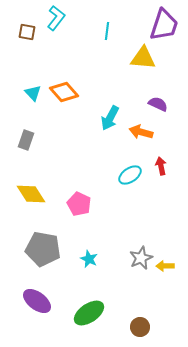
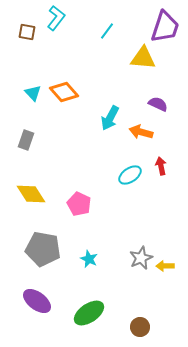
purple trapezoid: moved 1 px right, 2 px down
cyan line: rotated 30 degrees clockwise
